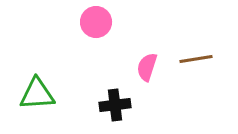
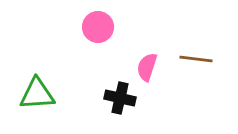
pink circle: moved 2 px right, 5 px down
brown line: rotated 16 degrees clockwise
black cross: moved 5 px right, 7 px up; rotated 20 degrees clockwise
